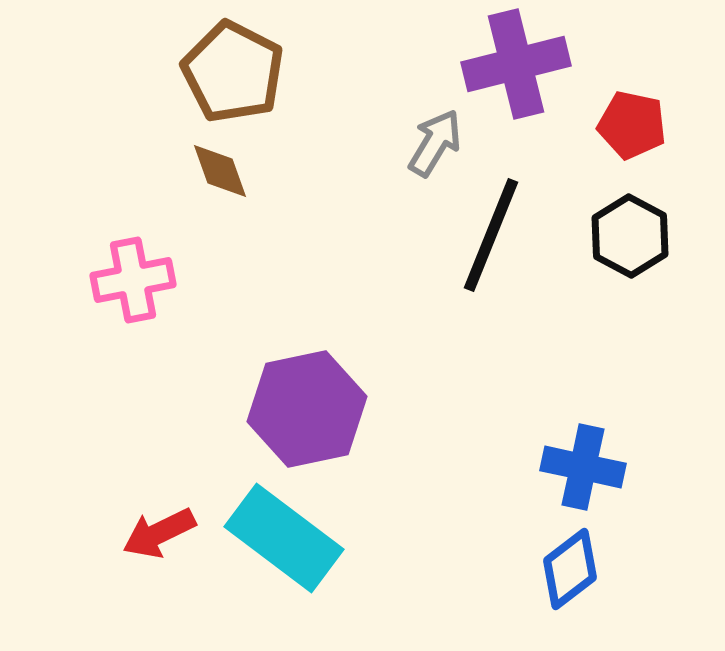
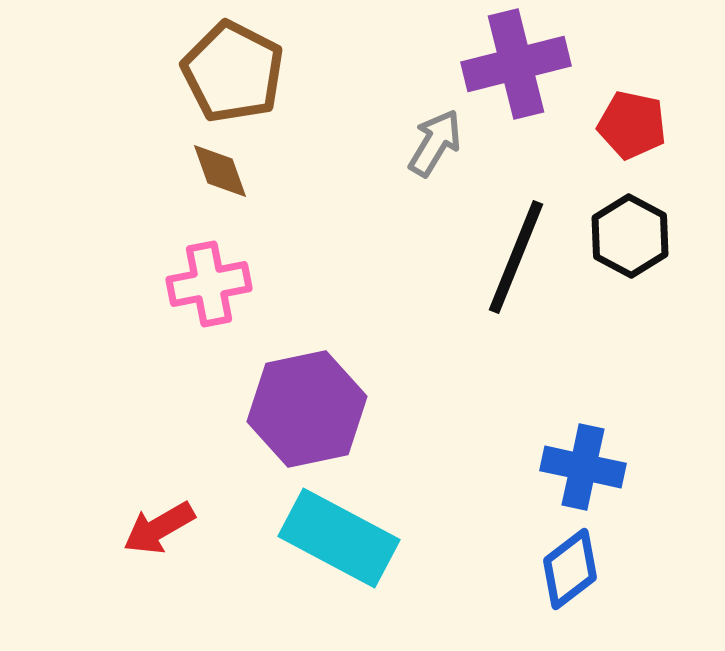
black line: moved 25 px right, 22 px down
pink cross: moved 76 px right, 4 px down
red arrow: moved 5 px up; rotated 4 degrees counterclockwise
cyan rectangle: moved 55 px right; rotated 9 degrees counterclockwise
